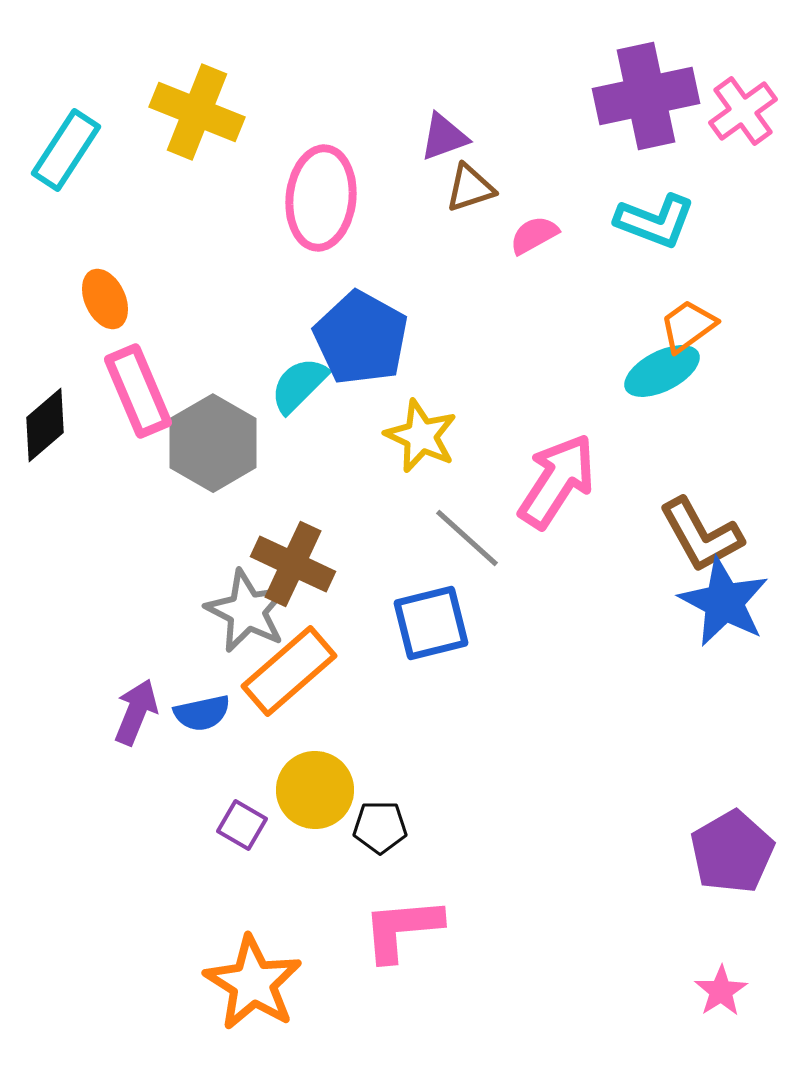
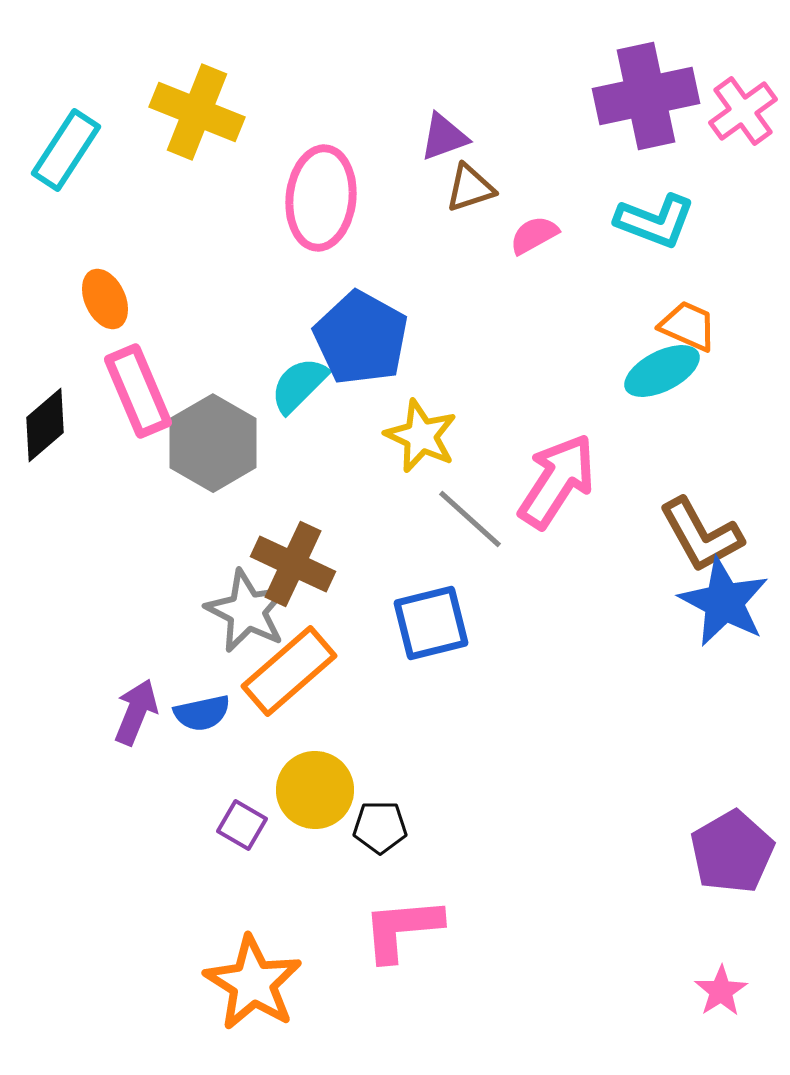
orange trapezoid: rotated 60 degrees clockwise
gray line: moved 3 px right, 19 px up
